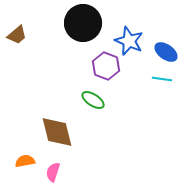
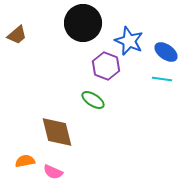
pink semicircle: rotated 84 degrees counterclockwise
